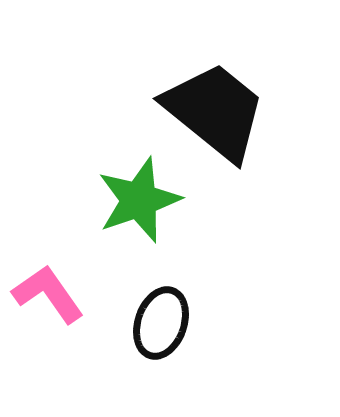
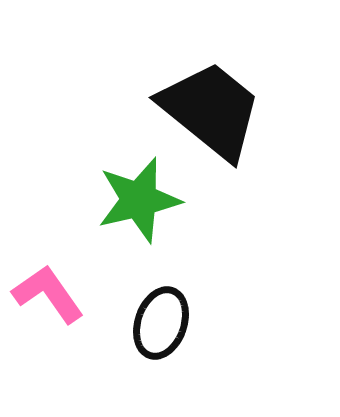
black trapezoid: moved 4 px left, 1 px up
green star: rotated 6 degrees clockwise
